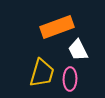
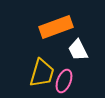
orange rectangle: moved 1 px left
pink ellipse: moved 6 px left, 2 px down; rotated 20 degrees clockwise
